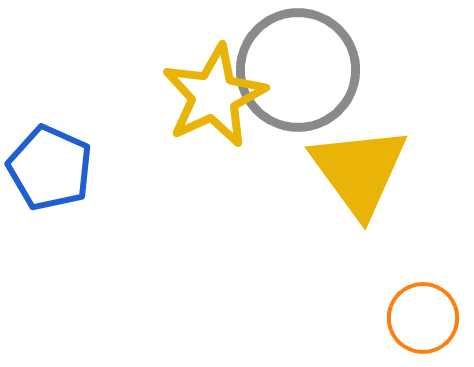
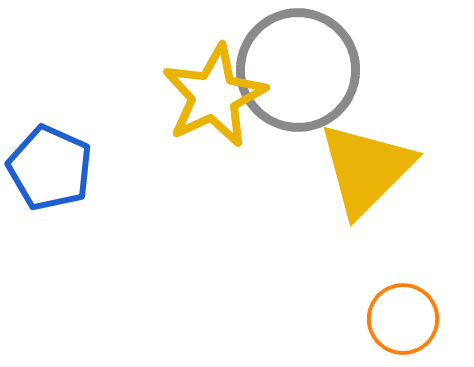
yellow triangle: moved 7 px right, 2 px up; rotated 21 degrees clockwise
orange circle: moved 20 px left, 1 px down
